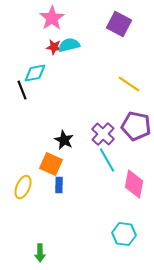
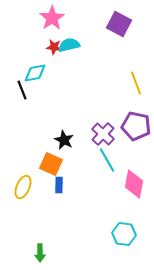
yellow line: moved 7 px right, 1 px up; rotated 35 degrees clockwise
